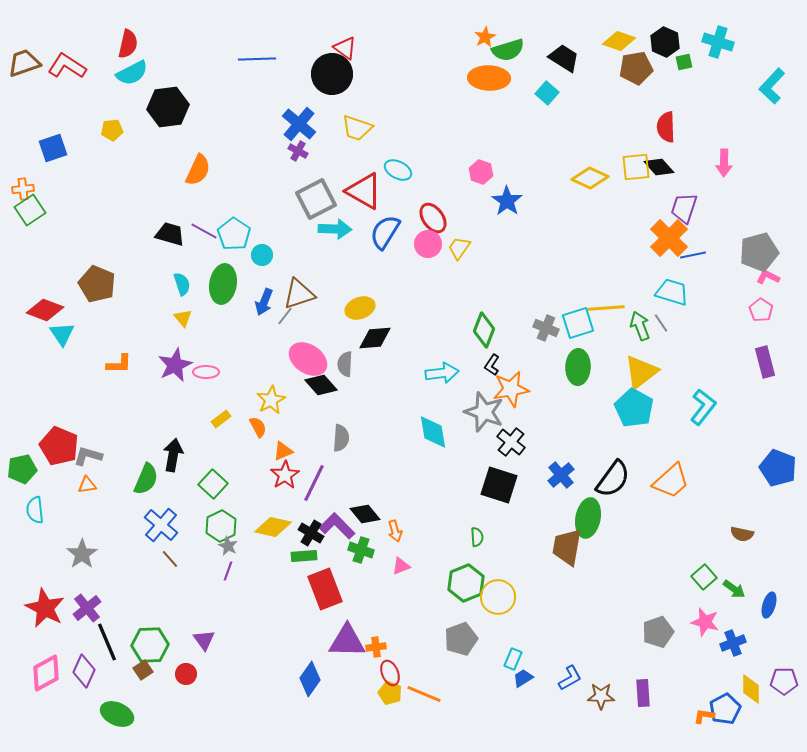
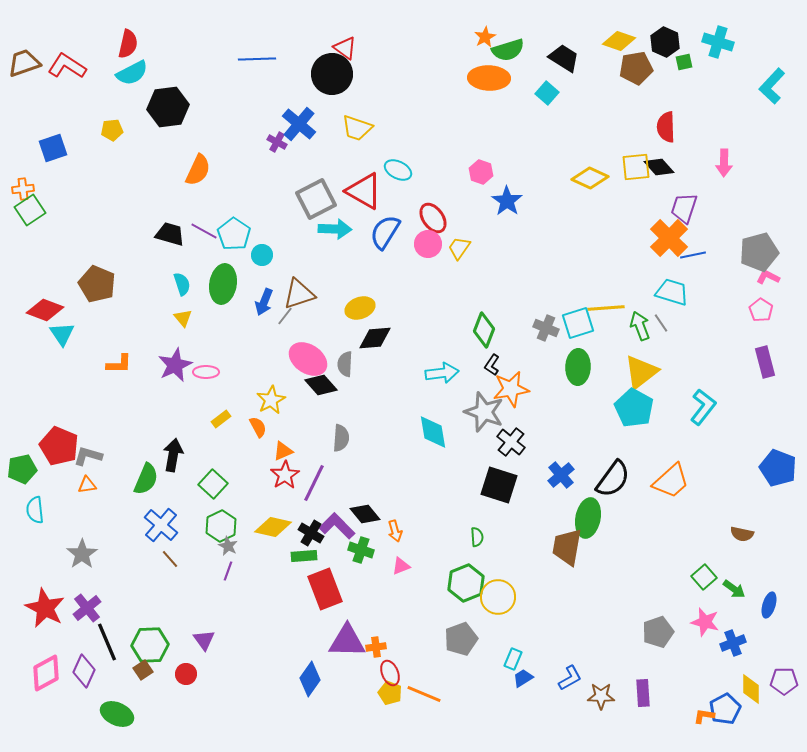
purple cross at (298, 151): moved 21 px left, 9 px up
